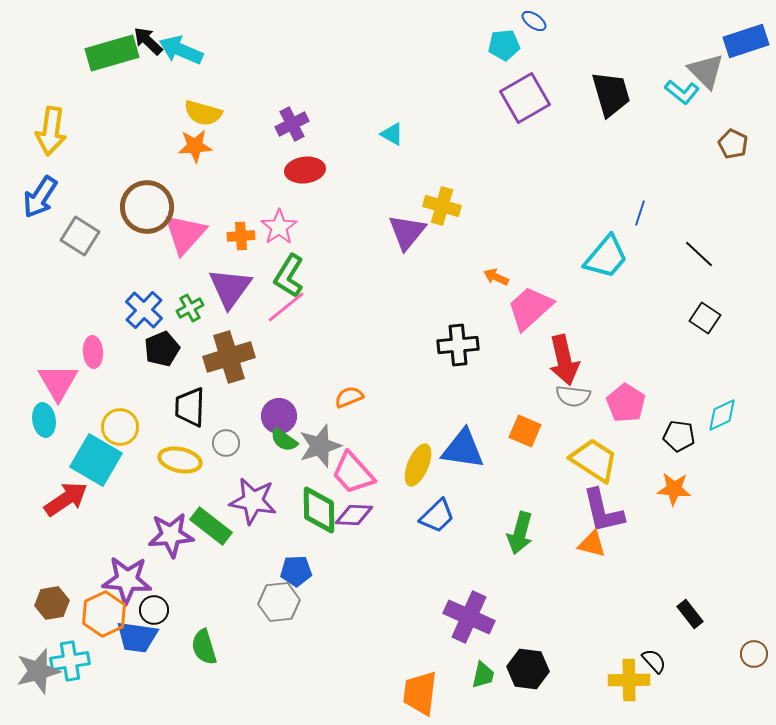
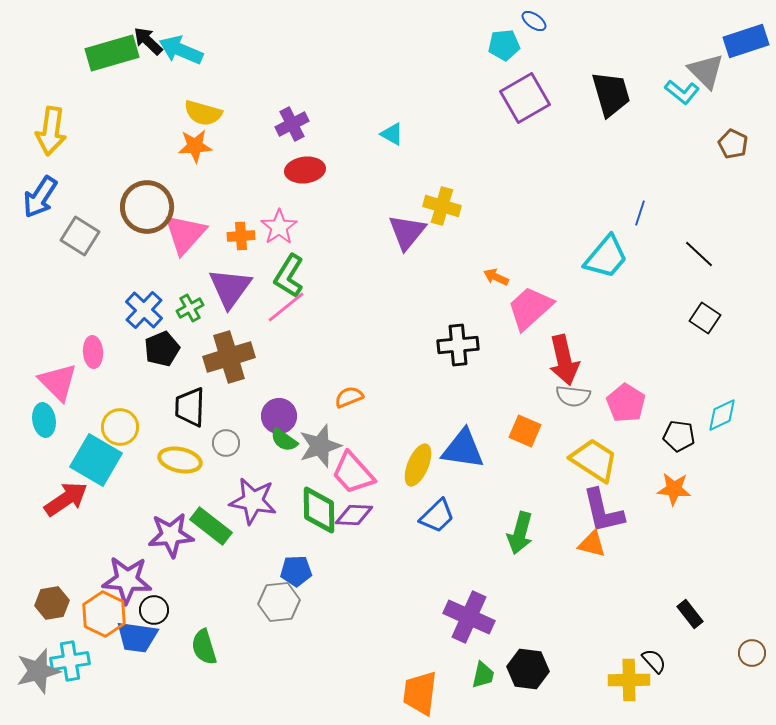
pink triangle at (58, 382): rotated 15 degrees counterclockwise
orange hexagon at (104, 614): rotated 9 degrees counterclockwise
brown circle at (754, 654): moved 2 px left, 1 px up
